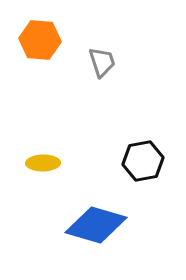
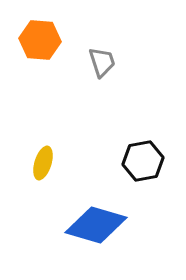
yellow ellipse: rotated 72 degrees counterclockwise
